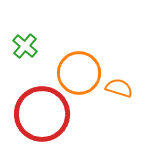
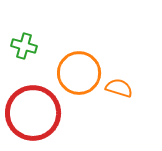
green cross: moved 1 px left; rotated 25 degrees counterclockwise
red circle: moved 9 px left, 1 px up
